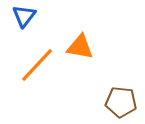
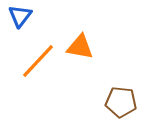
blue triangle: moved 4 px left
orange line: moved 1 px right, 4 px up
